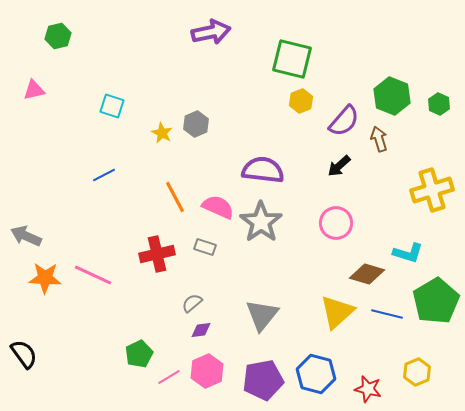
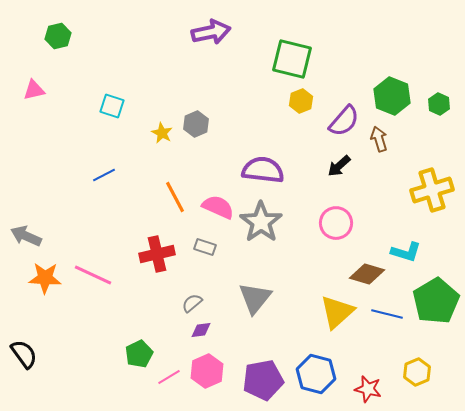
cyan L-shape at (408, 253): moved 2 px left, 1 px up
gray triangle at (262, 315): moved 7 px left, 17 px up
